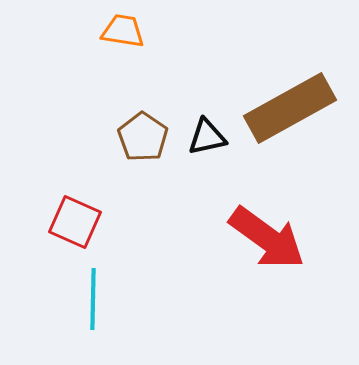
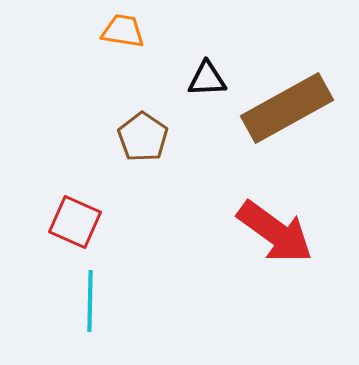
brown rectangle: moved 3 px left
black triangle: moved 58 px up; rotated 9 degrees clockwise
red arrow: moved 8 px right, 6 px up
cyan line: moved 3 px left, 2 px down
